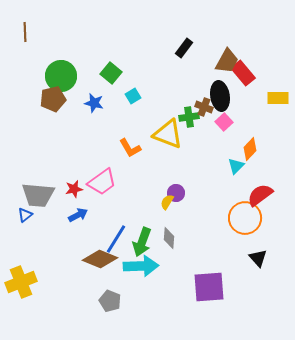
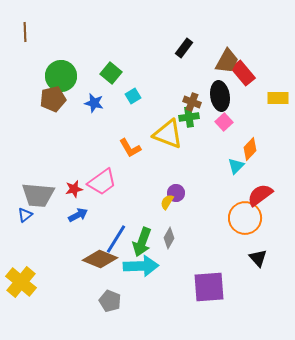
brown cross: moved 12 px left, 5 px up
gray diamond: rotated 25 degrees clockwise
yellow cross: rotated 28 degrees counterclockwise
